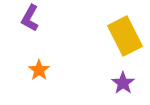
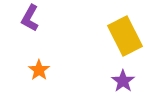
purple star: moved 2 px up
